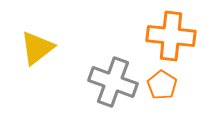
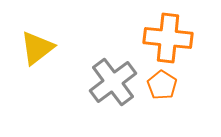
orange cross: moved 3 px left, 2 px down
gray cross: rotated 33 degrees clockwise
